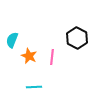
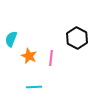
cyan semicircle: moved 1 px left, 1 px up
pink line: moved 1 px left, 1 px down
